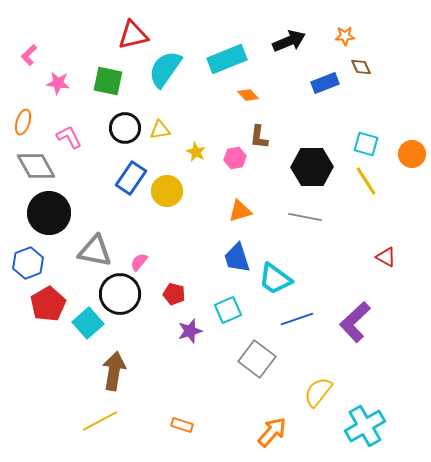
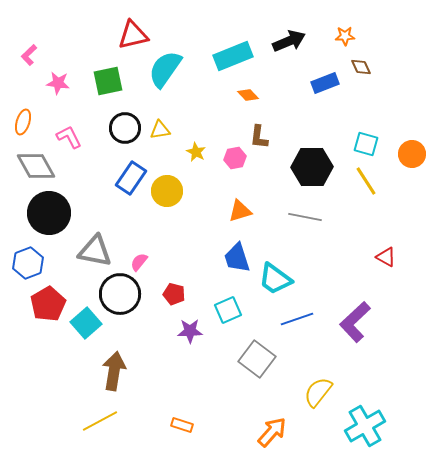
cyan rectangle at (227, 59): moved 6 px right, 3 px up
green square at (108, 81): rotated 24 degrees counterclockwise
cyan square at (88, 323): moved 2 px left
purple star at (190, 331): rotated 15 degrees clockwise
